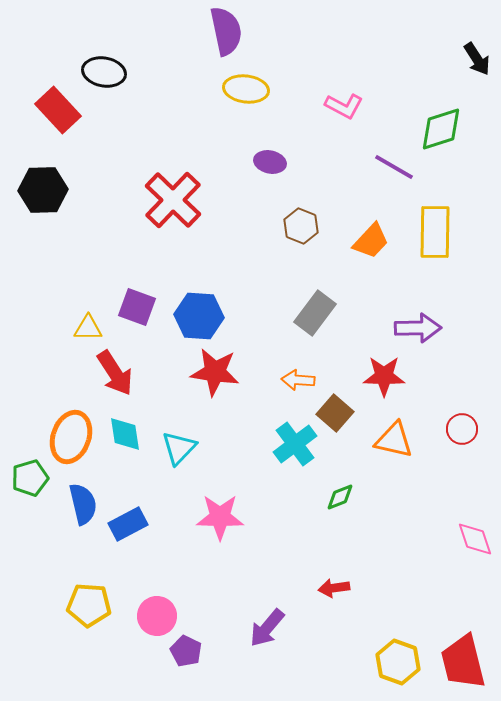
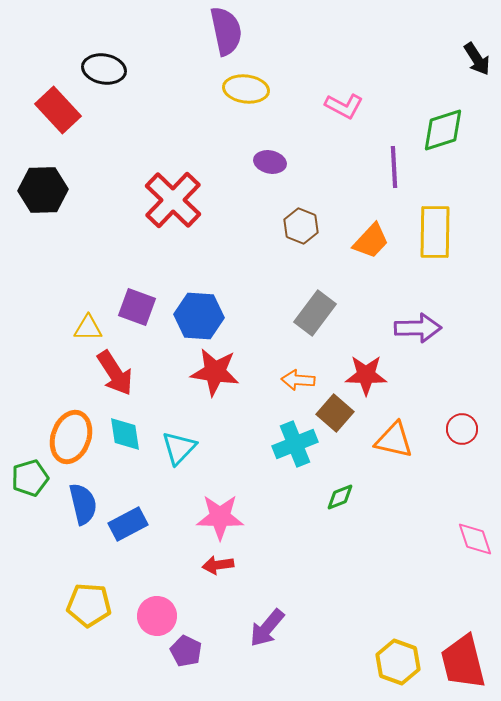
black ellipse at (104, 72): moved 3 px up
green diamond at (441, 129): moved 2 px right, 1 px down
purple line at (394, 167): rotated 57 degrees clockwise
red star at (384, 376): moved 18 px left, 1 px up
cyan cross at (295, 444): rotated 15 degrees clockwise
red arrow at (334, 588): moved 116 px left, 23 px up
